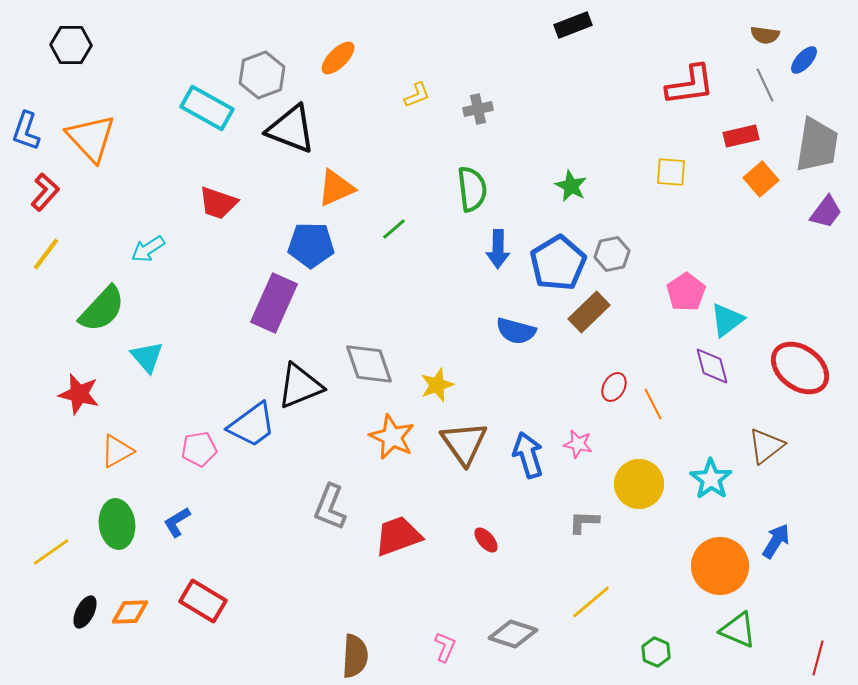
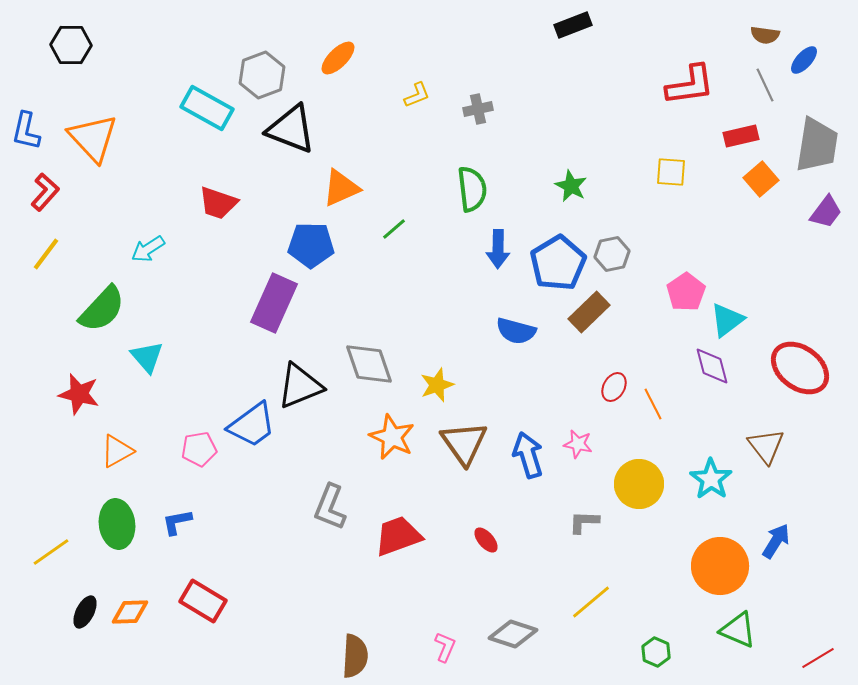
blue L-shape at (26, 131): rotated 6 degrees counterclockwise
orange triangle at (91, 138): moved 2 px right
orange triangle at (336, 188): moved 5 px right
brown triangle at (766, 446): rotated 30 degrees counterclockwise
blue L-shape at (177, 522): rotated 20 degrees clockwise
red line at (818, 658): rotated 44 degrees clockwise
